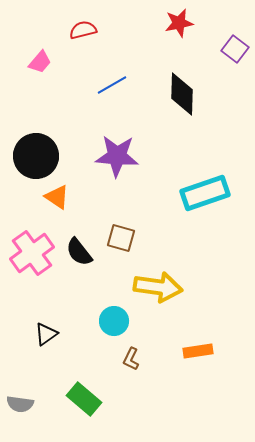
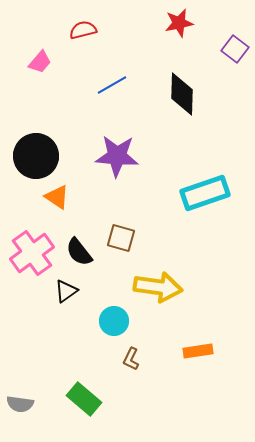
black triangle: moved 20 px right, 43 px up
